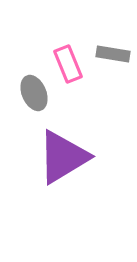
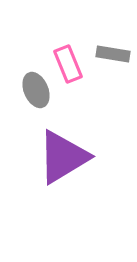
gray ellipse: moved 2 px right, 3 px up
